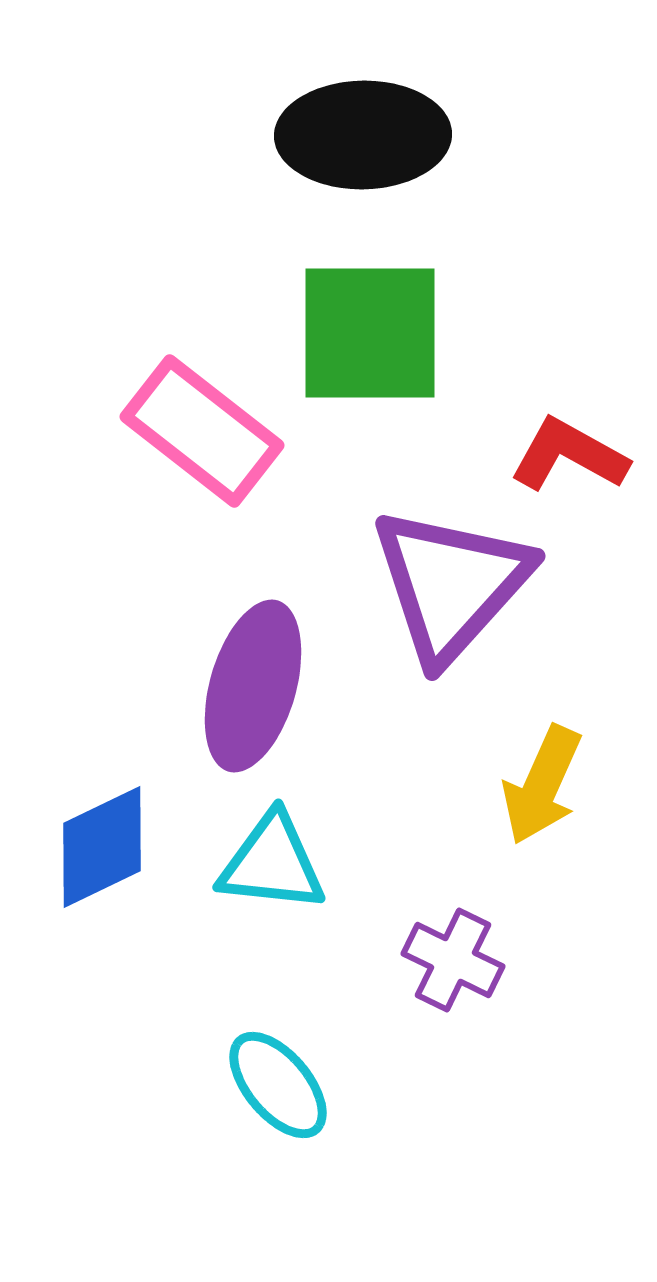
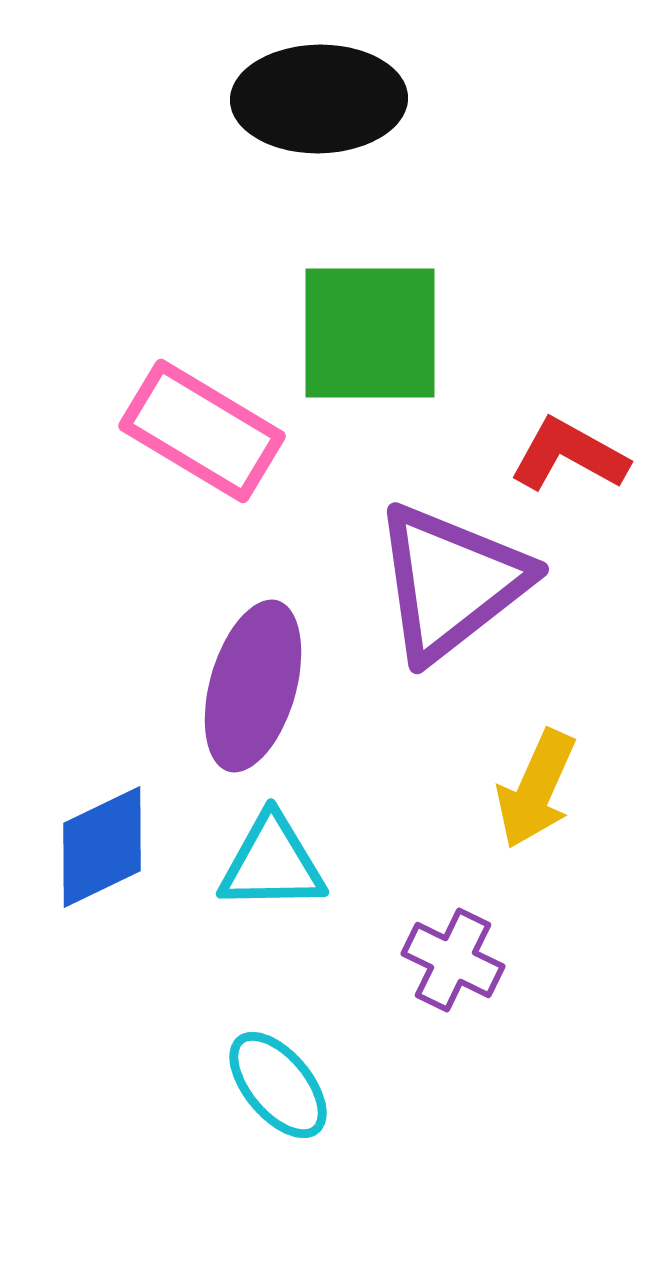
black ellipse: moved 44 px left, 36 px up
pink rectangle: rotated 7 degrees counterclockwise
purple triangle: moved 2 px up; rotated 10 degrees clockwise
yellow arrow: moved 6 px left, 4 px down
cyan triangle: rotated 7 degrees counterclockwise
